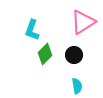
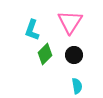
pink triangle: moved 13 px left; rotated 24 degrees counterclockwise
